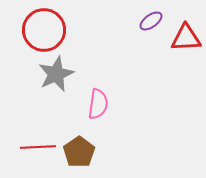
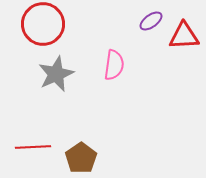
red circle: moved 1 px left, 6 px up
red triangle: moved 2 px left, 2 px up
pink semicircle: moved 16 px right, 39 px up
red line: moved 5 px left
brown pentagon: moved 2 px right, 6 px down
